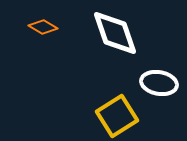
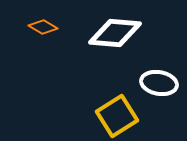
white diamond: rotated 66 degrees counterclockwise
